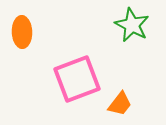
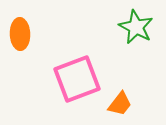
green star: moved 4 px right, 2 px down
orange ellipse: moved 2 px left, 2 px down
